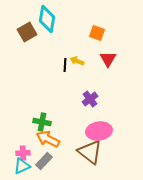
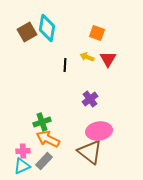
cyan diamond: moved 9 px down
yellow arrow: moved 10 px right, 4 px up
green cross: rotated 30 degrees counterclockwise
pink cross: moved 2 px up
